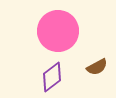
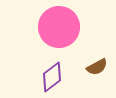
pink circle: moved 1 px right, 4 px up
